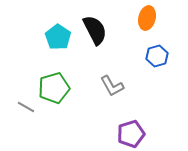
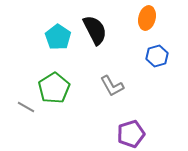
green pentagon: rotated 16 degrees counterclockwise
